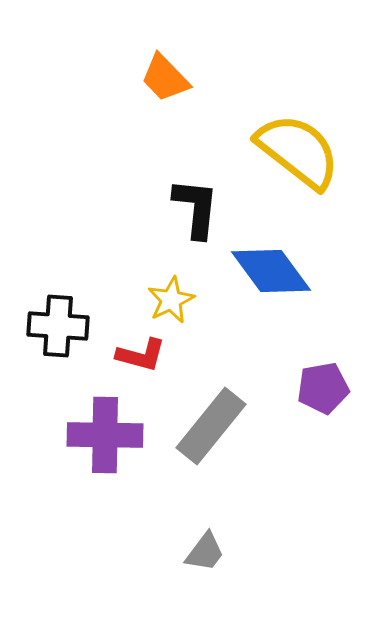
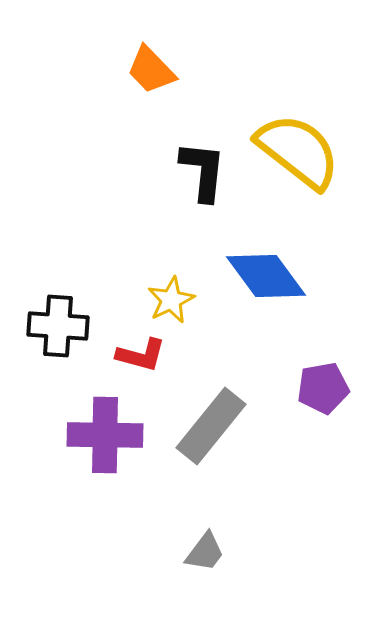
orange trapezoid: moved 14 px left, 8 px up
black L-shape: moved 7 px right, 37 px up
blue diamond: moved 5 px left, 5 px down
